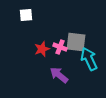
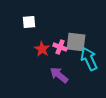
white square: moved 3 px right, 7 px down
red star: rotated 21 degrees counterclockwise
